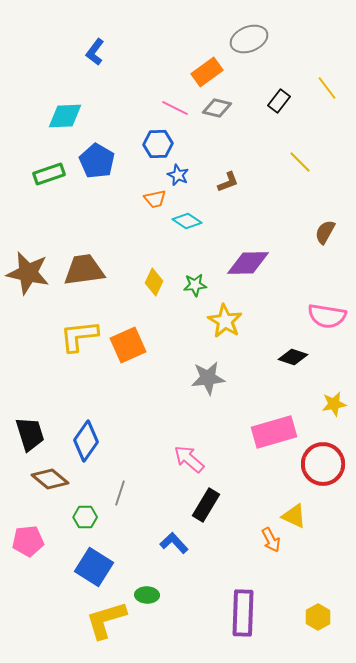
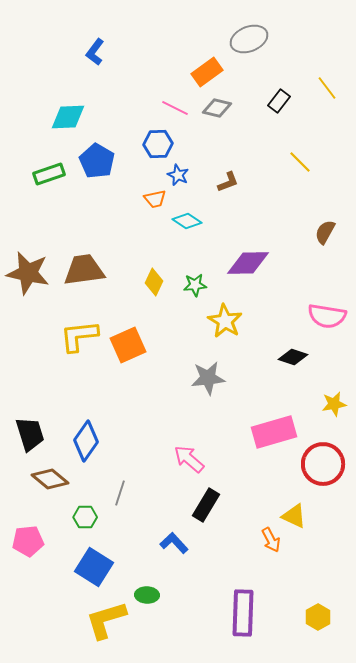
cyan diamond at (65, 116): moved 3 px right, 1 px down
